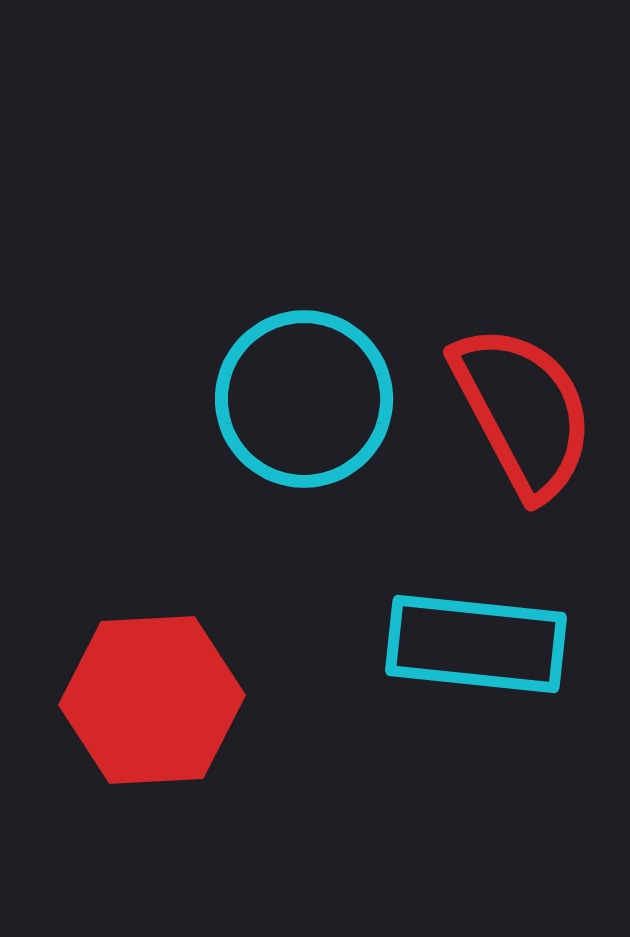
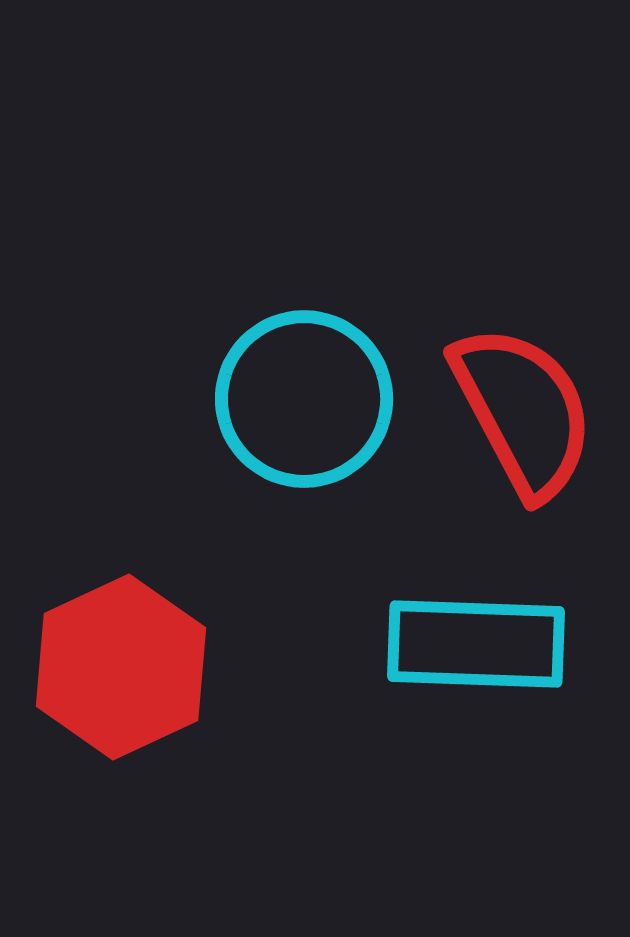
cyan rectangle: rotated 4 degrees counterclockwise
red hexagon: moved 31 px left, 33 px up; rotated 22 degrees counterclockwise
